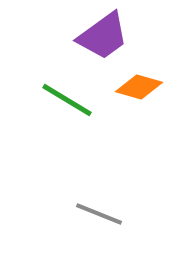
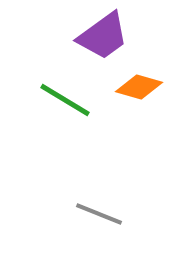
green line: moved 2 px left
